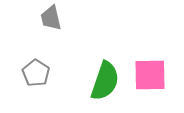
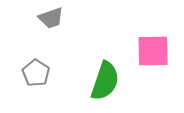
gray trapezoid: rotated 96 degrees counterclockwise
pink square: moved 3 px right, 24 px up
